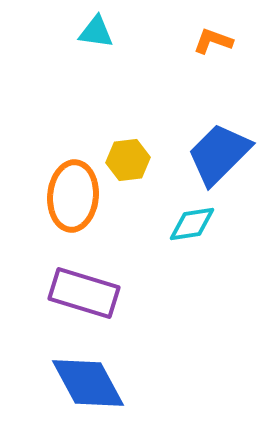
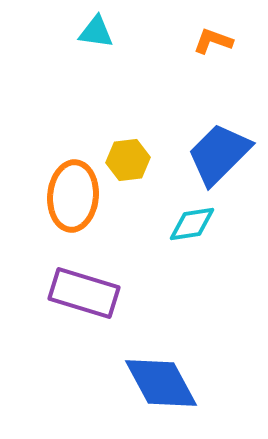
blue diamond: moved 73 px right
